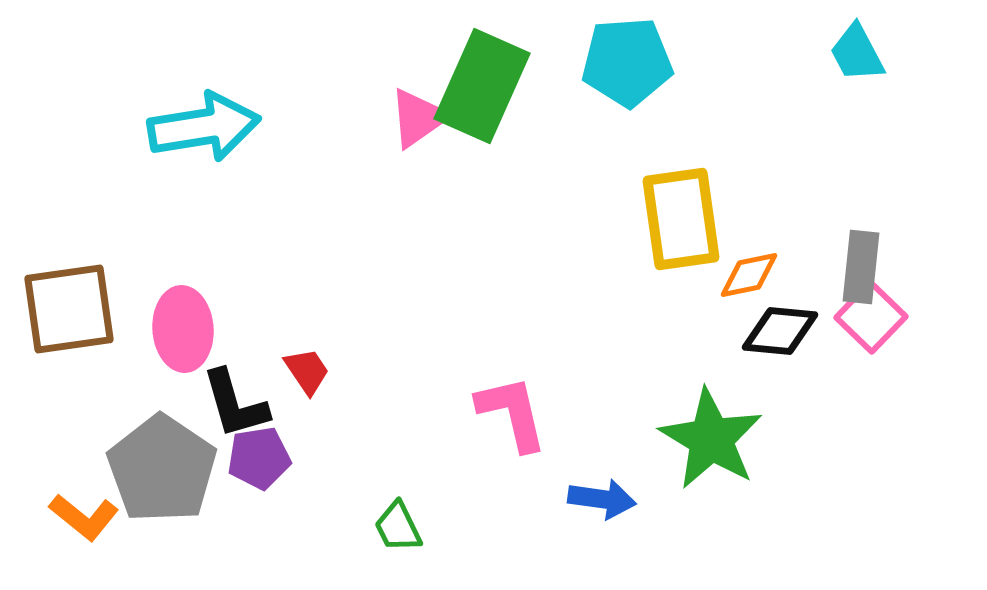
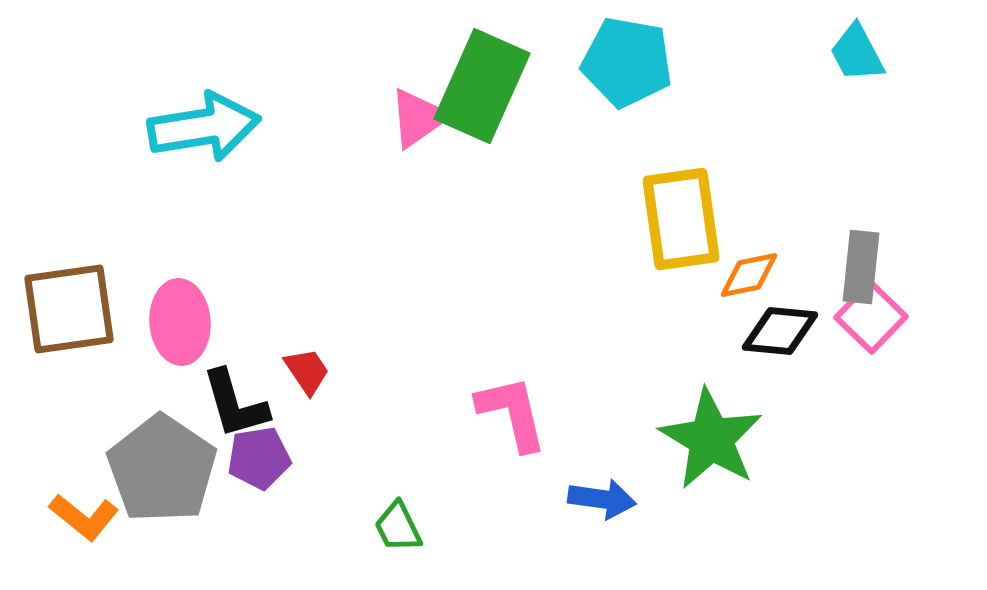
cyan pentagon: rotated 14 degrees clockwise
pink ellipse: moved 3 px left, 7 px up
